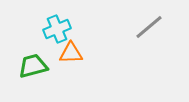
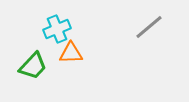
green trapezoid: rotated 148 degrees clockwise
